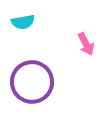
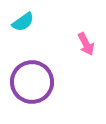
cyan semicircle: rotated 25 degrees counterclockwise
